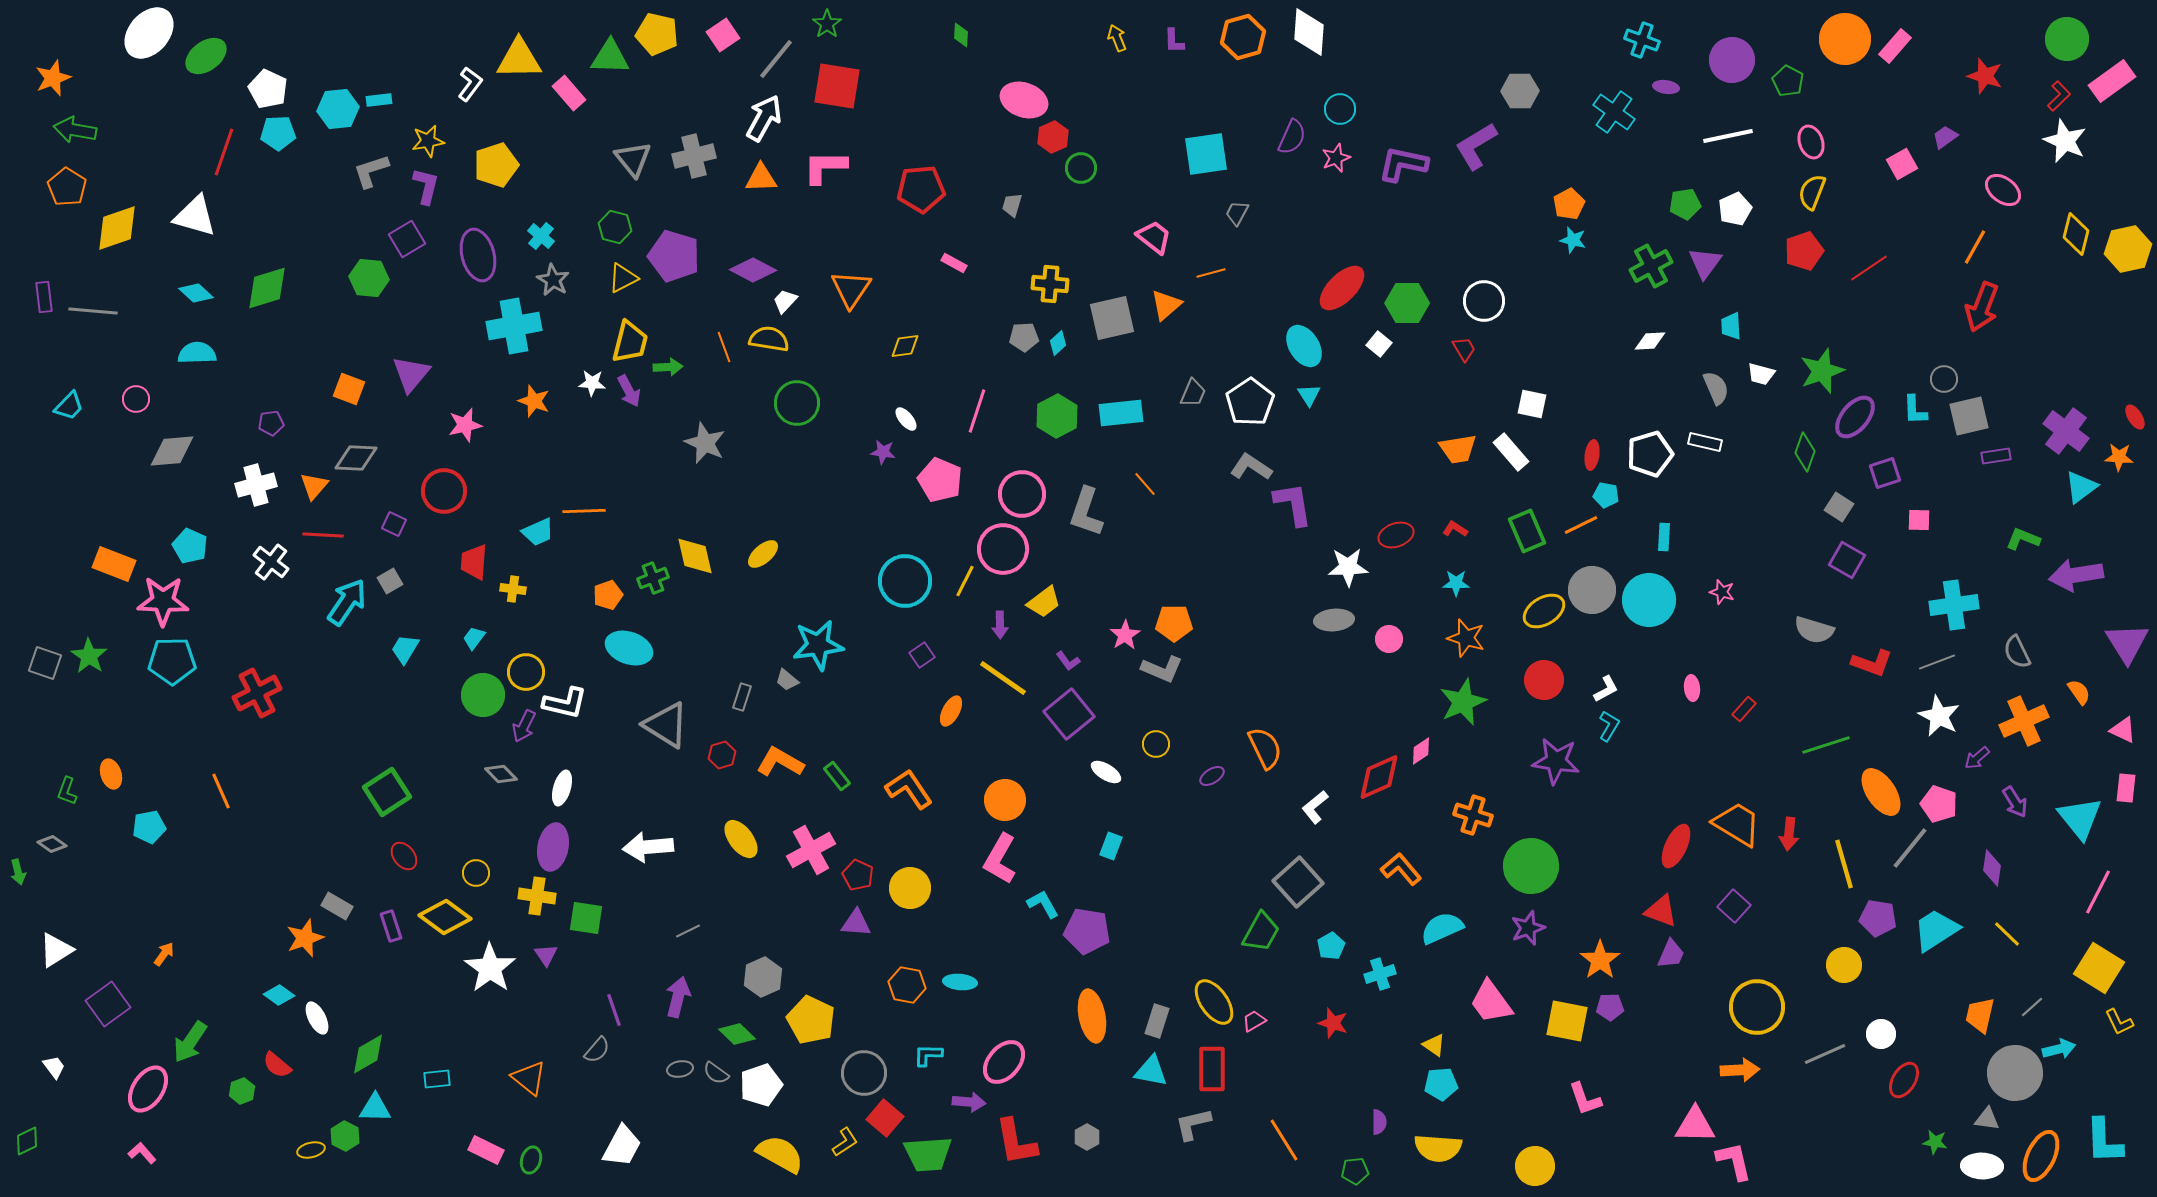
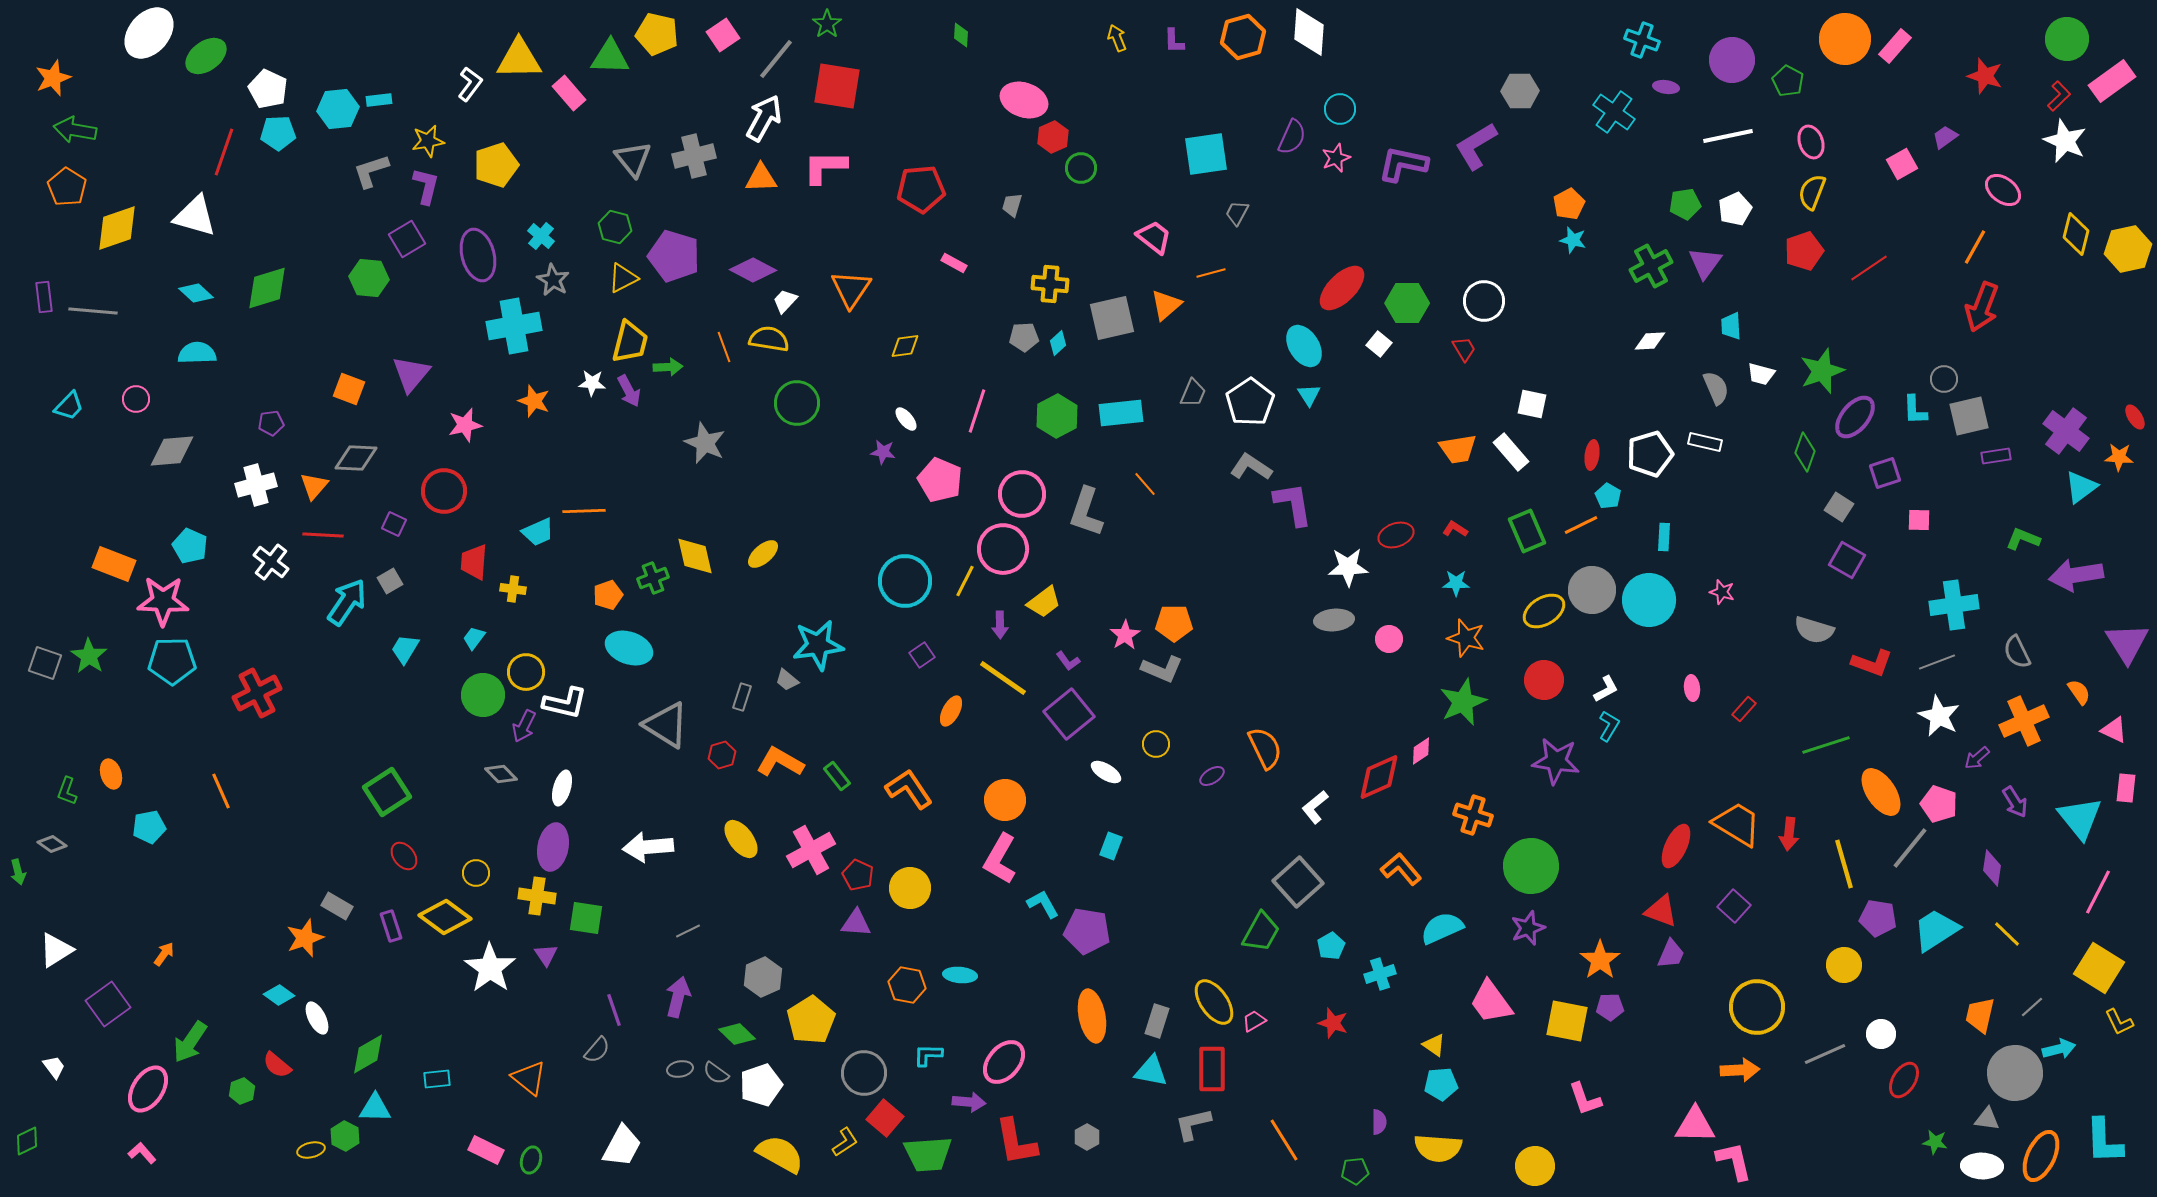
cyan pentagon at (1606, 495): moved 2 px right, 1 px down; rotated 20 degrees clockwise
pink triangle at (2123, 730): moved 9 px left
cyan ellipse at (960, 982): moved 7 px up
yellow pentagon at (811, 1020): rotated 15 degrees clockwise
